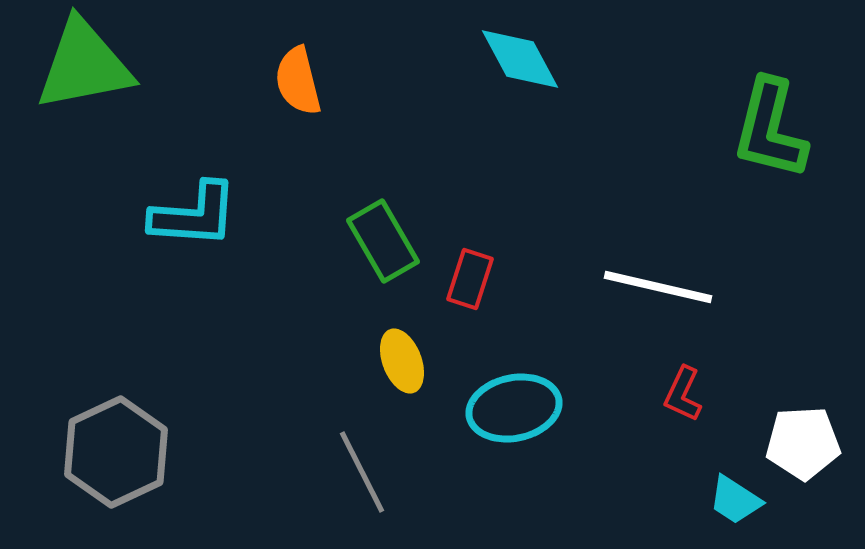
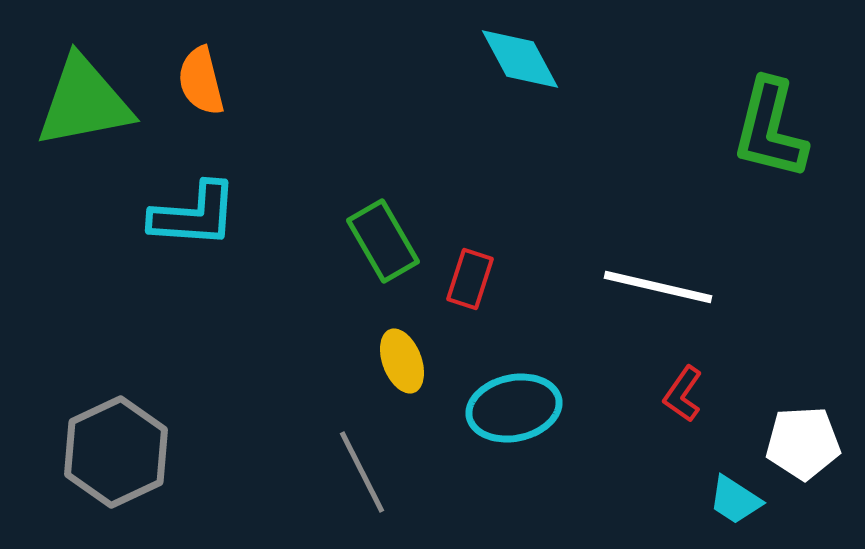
green triangle: moved 37 px down
orange semicircle: moved 97 px left
red L-shape: rotated 10 degrees clockwise
